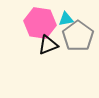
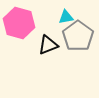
cyan triangle: moved 2 px up
pink hexagon: moved 21 px left; rotated 8 degrees clockwise
